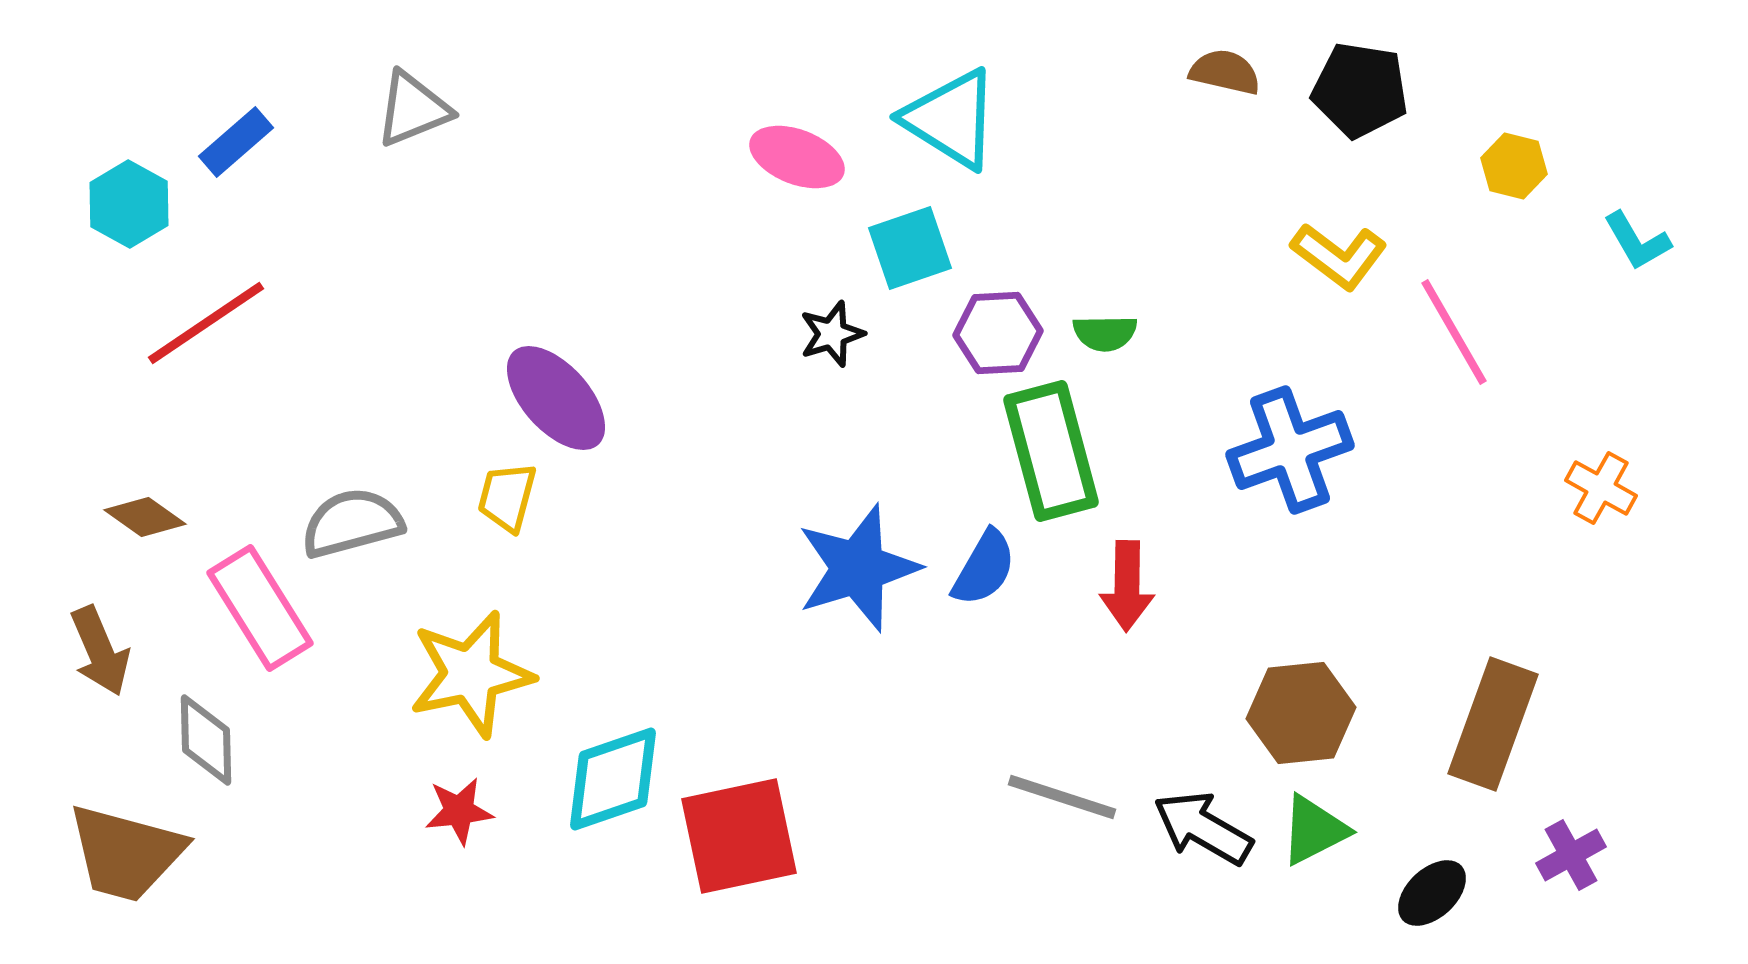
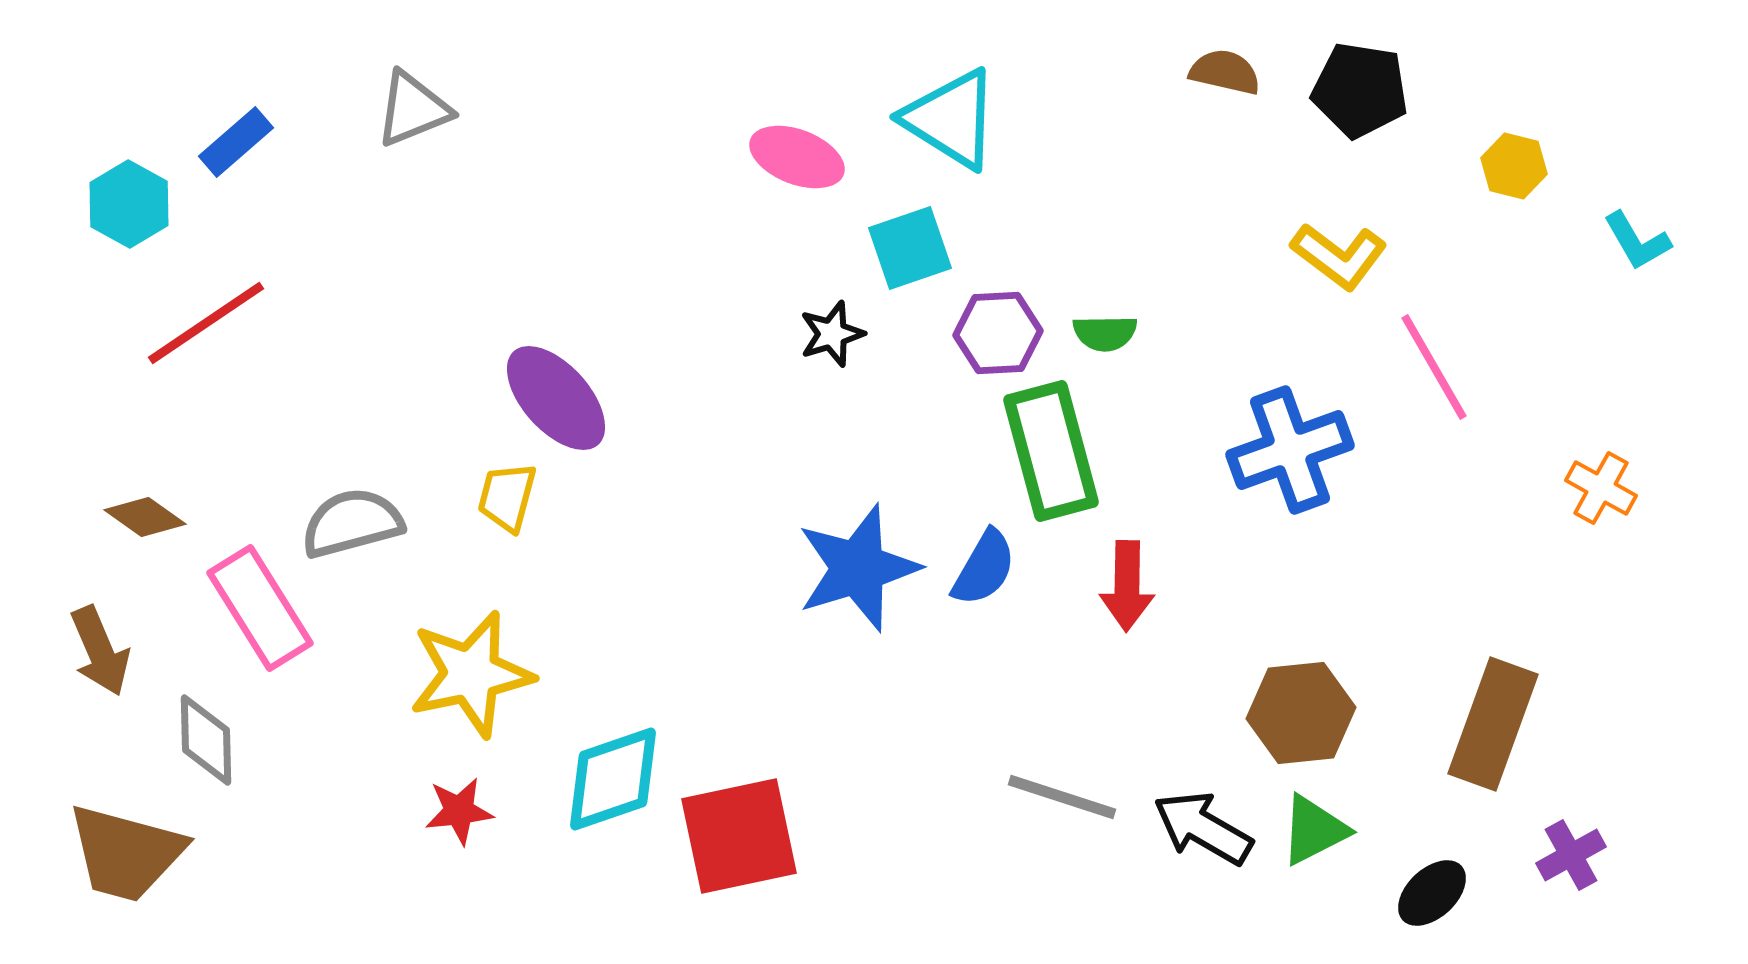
pink line at (1454, 332): moved 20 px left, 35 px down
